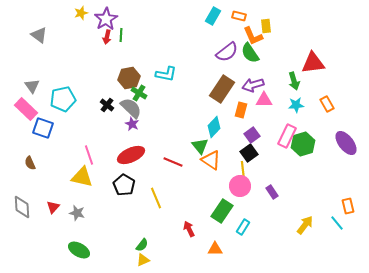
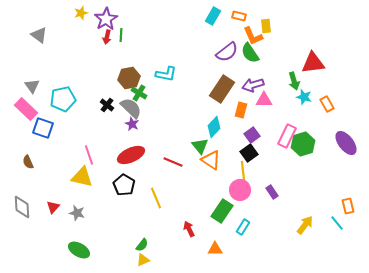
cyan star at (296, 105): moved 8 px right, 8 px up; rotated 21 degrees clockwise
brown semicircle at (30, 163): moved 2 px left, 1 px up
pink circle at (240, 186): moved 4 px down
